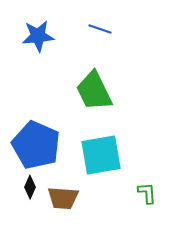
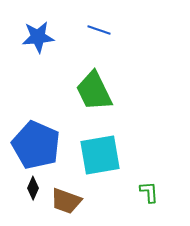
blue line: moved 1 px left, 1 px down
blue star: moved 1 px down
cyan square: moved 1 px left
black diamond: moved 3 px right, 1 px down
green L-shape: moved 2 px right, 1 px up
brown trapezoid: moved 3 px right, 3 px down; rotated 16 degrees clockwise
